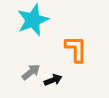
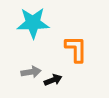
cyan star: moved 3 px down; rotated 20 degrees clockwise
gray arrow: rotated 30 degrees clockwise
